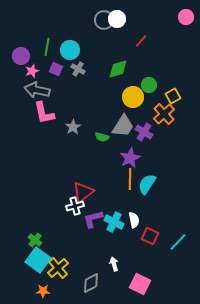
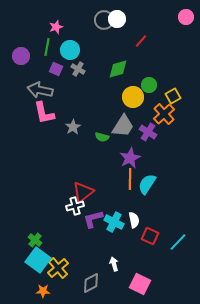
pink star: moved 24 px right, 44 px up
gray arrow: moved 3 px right
purple cross: moved 4 px right
